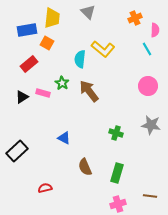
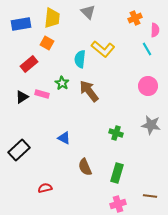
blue rectangle: moved 6 px left, 6 px up
pink rectangle: moved 1 px left, 1 px down
black rectangle: moved 2 px right, 1 px up
